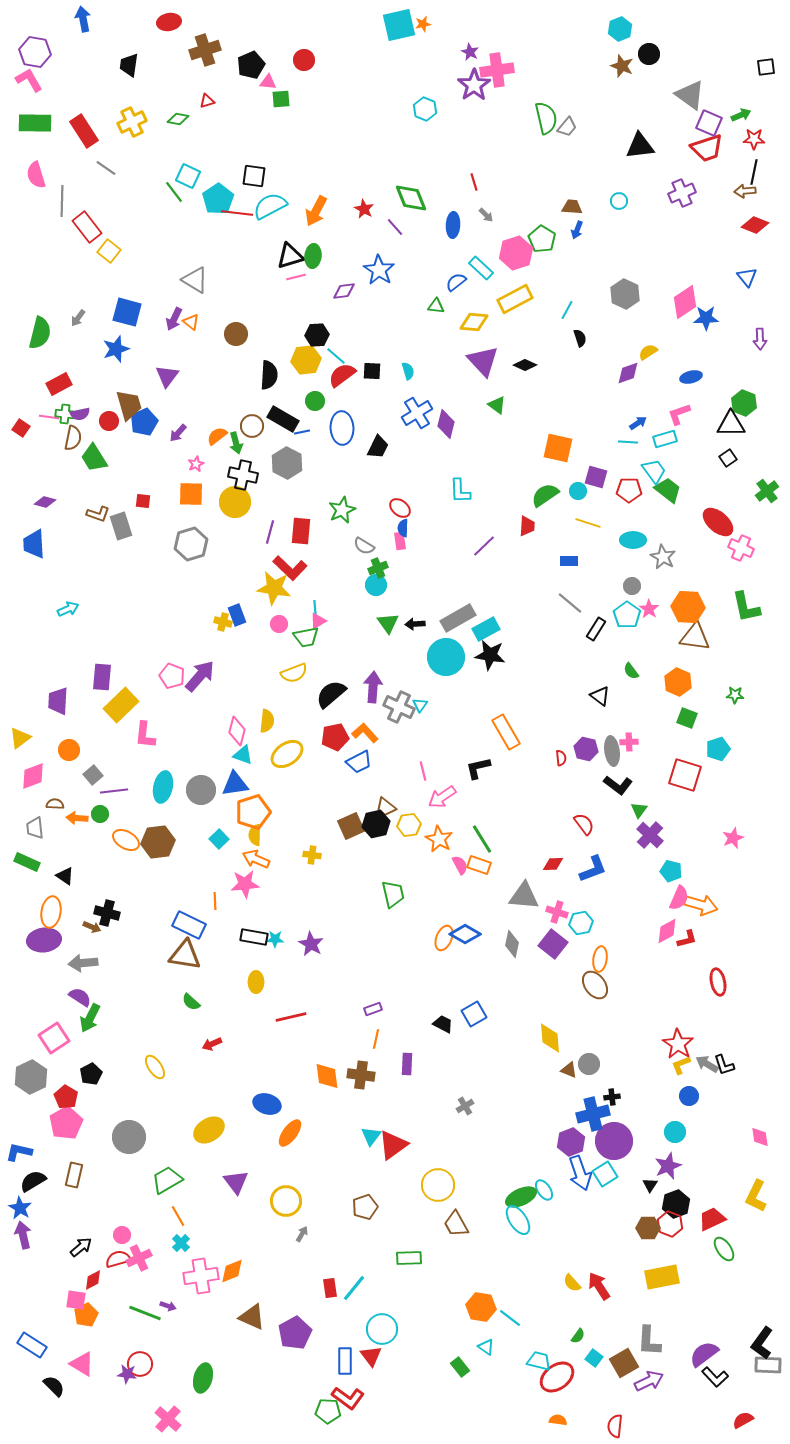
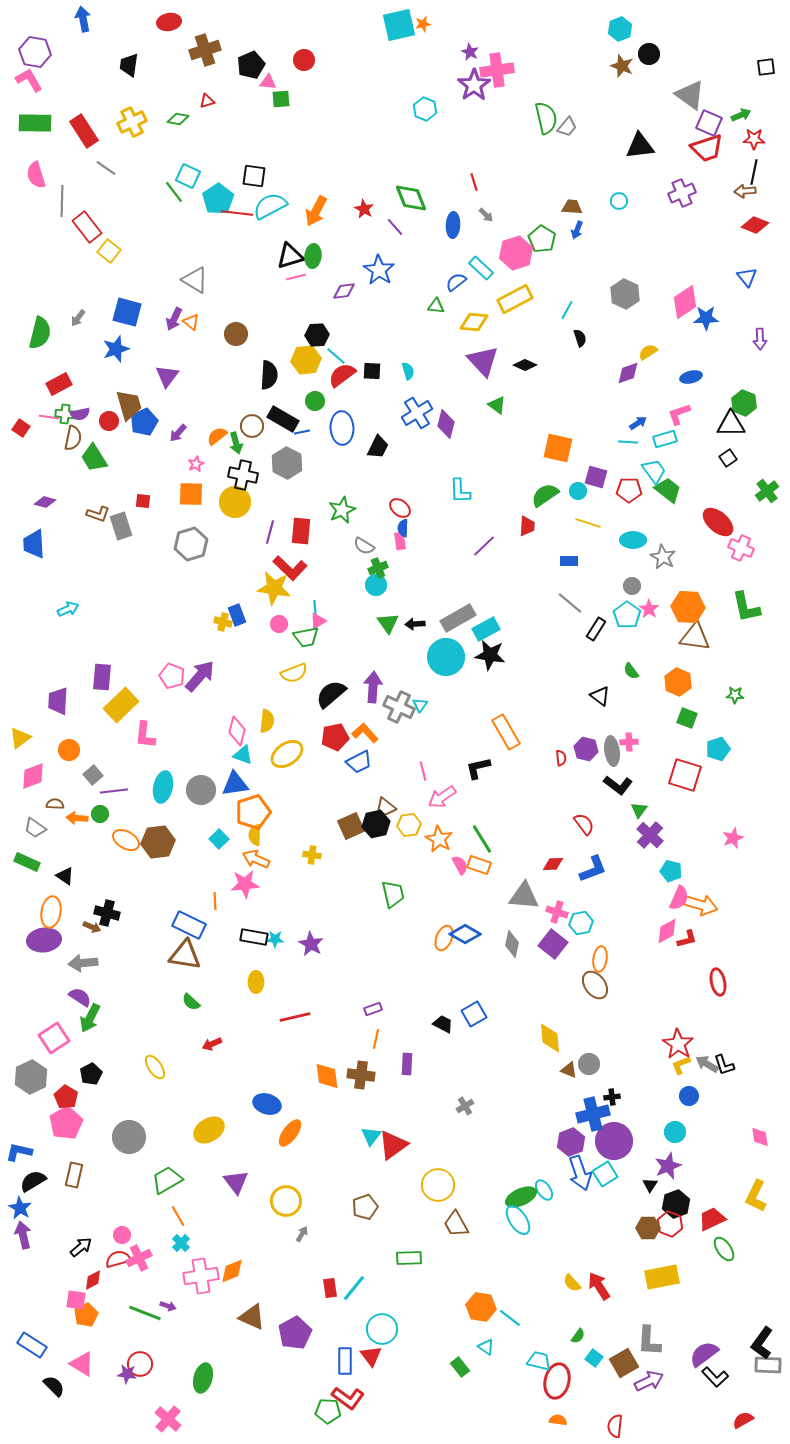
gray trapezoid at (35, 828): rotated 50 degrees counterclockwise
red line at (291, 1017): moved 4 px right
red ellipse at (557, 1377): moved 4 px down; rotated 40 degrees counterclockwise
